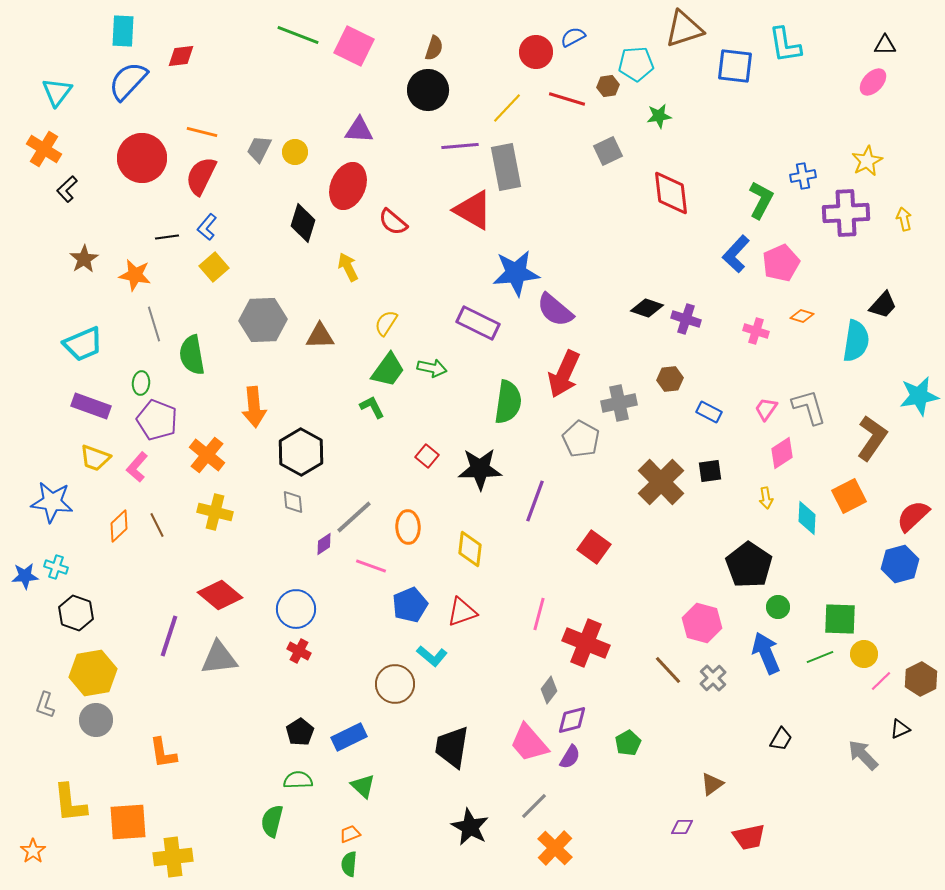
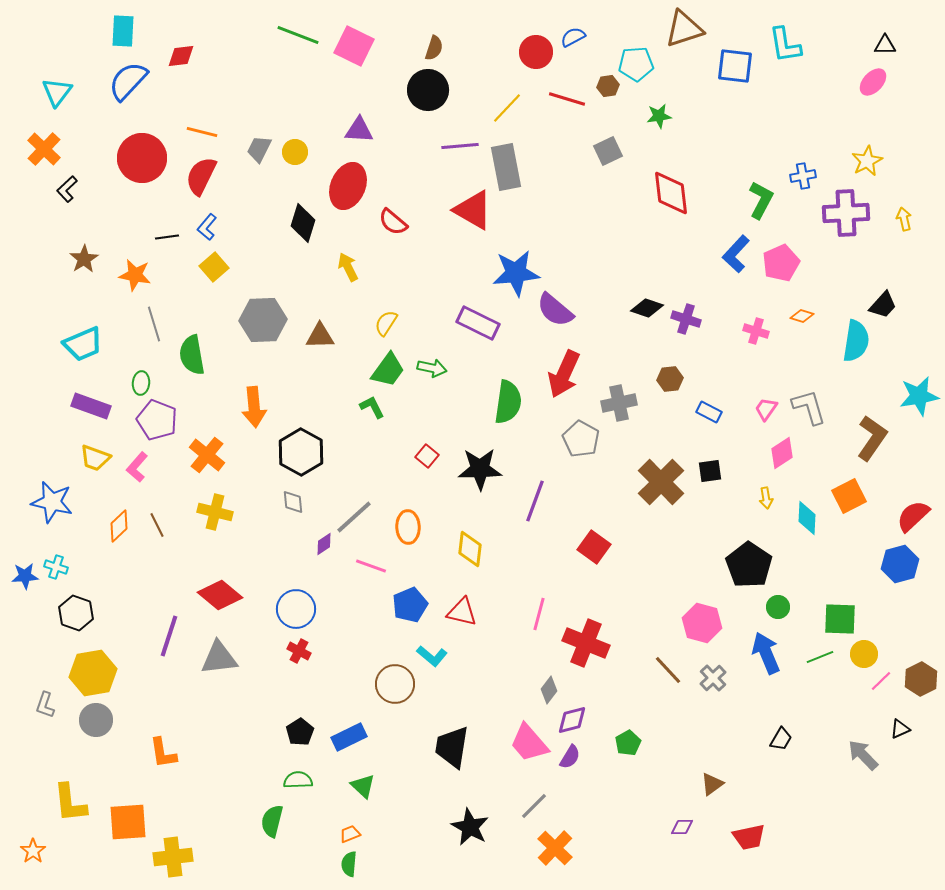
orange cross at (44, 149): rotated 12 degrees clockwise
blue star at (52, 502): rotated 6 degrees clockwise
red triangle at (462, 612): rotated 32 degrees clockwise
